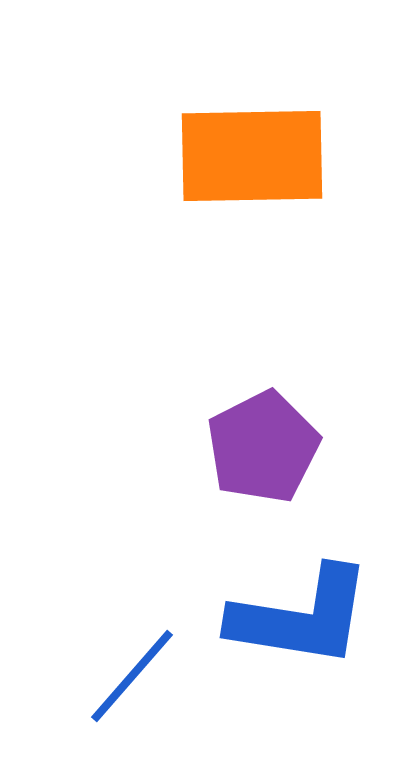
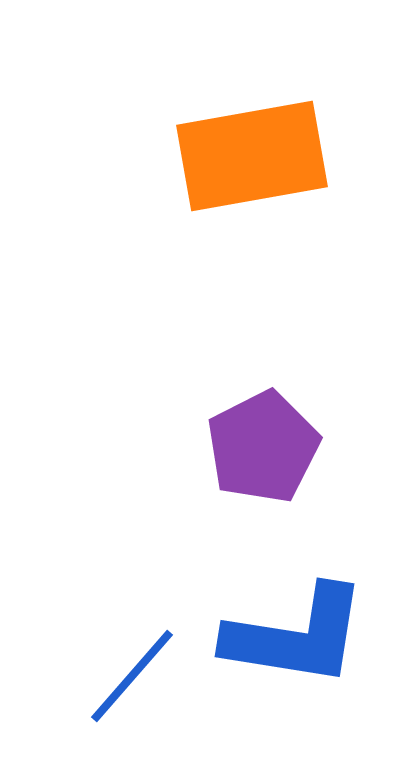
orange rectangle: rotated 9 degrees counterclockwise
blue L-shape: moved 5 px left, 19 px down
